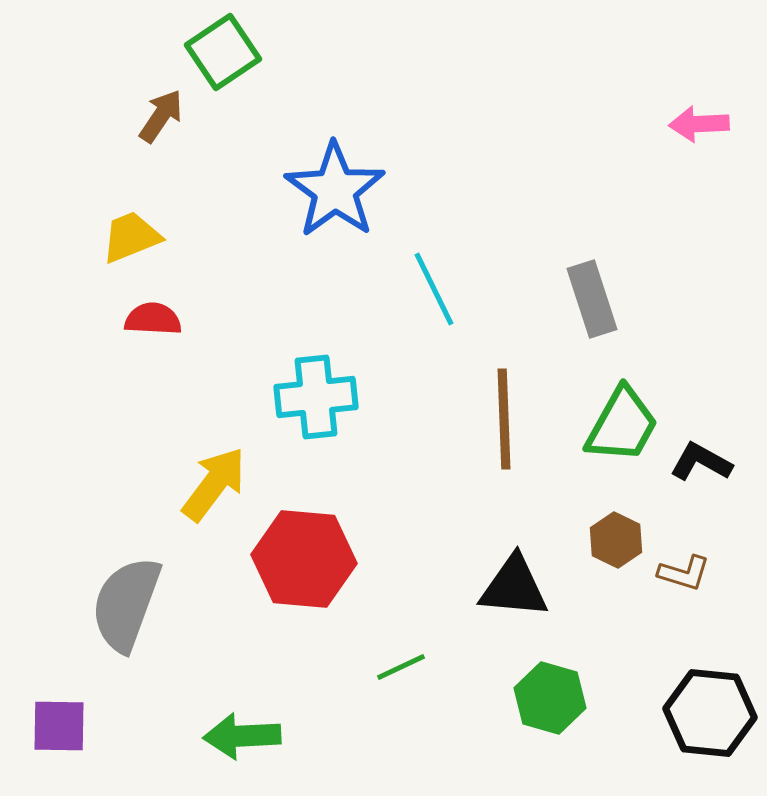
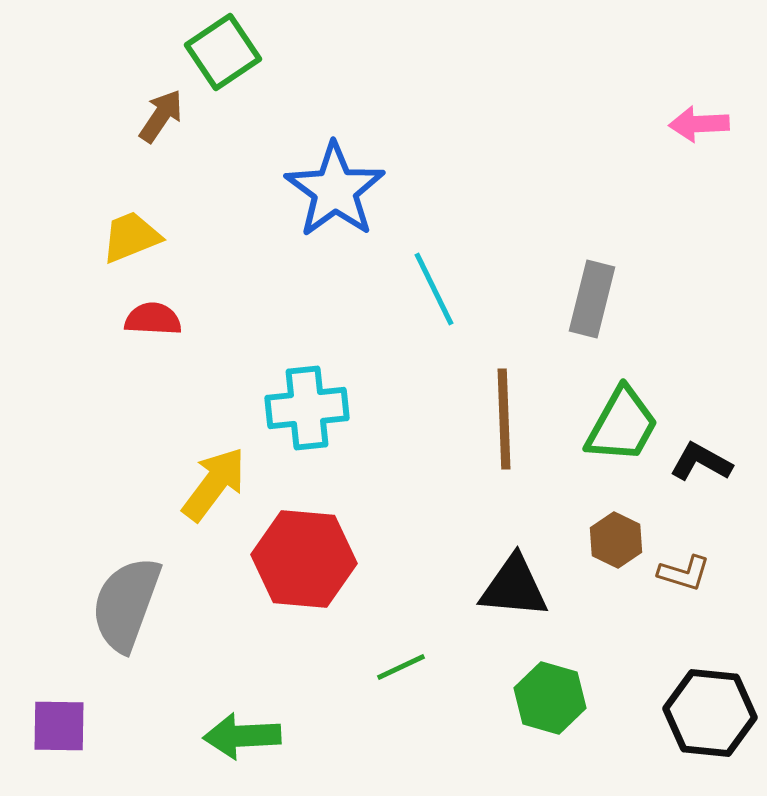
gray rectangle: rotated 32 degrees clockwise
cyan cross: moved 9 px left, 11 px down
